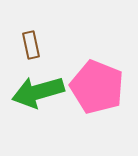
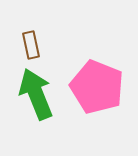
green arrow: moved 2 px left, 2 px down; rotated 84 degrees clockwise
